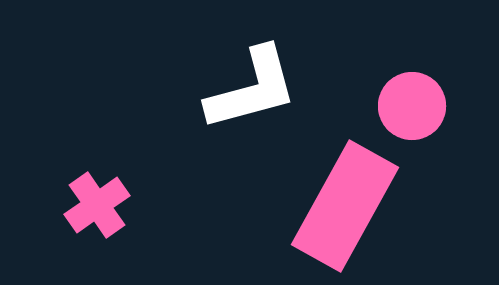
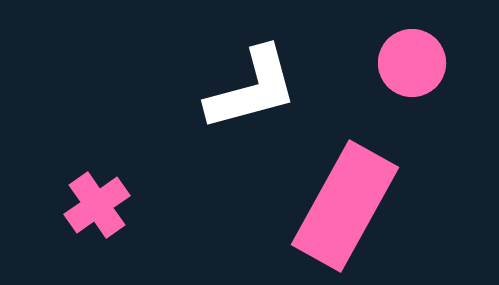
pink circle: moved 43 px up
